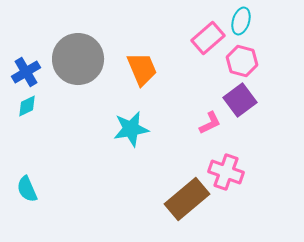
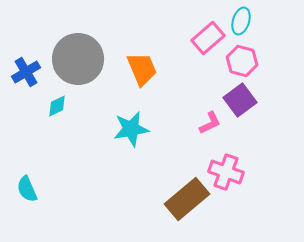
cyan diamond: moved 30 px right
